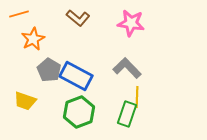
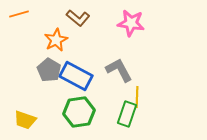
orange star: moved 23 px right, 1 px down
gray L-shape: moved 8 px left, 2 px down; rotated 16 degrees clockwise
yellow trapezoid: moved 19 px down
green hexagon: rotated 12 degrees clockwise
